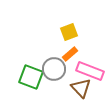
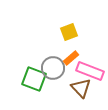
orange rectangle: moved 1 px right, 4 px down
gray circle: moved 1 px left, 1 px up
green square: moved 3 px right, 2 px down
